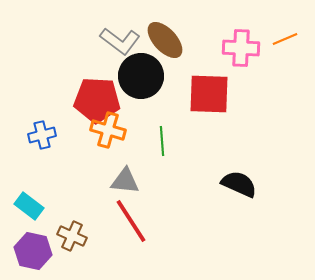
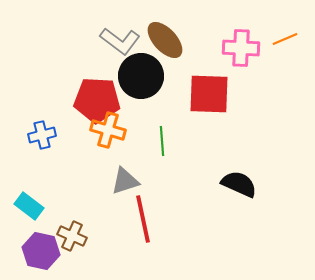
gray triangle: rotated 24 degrees counterclockwise
red line: moved 12 px right, 2 px up; rotated 21 degrees clockwise
purple hexagon: moved 8 px right
